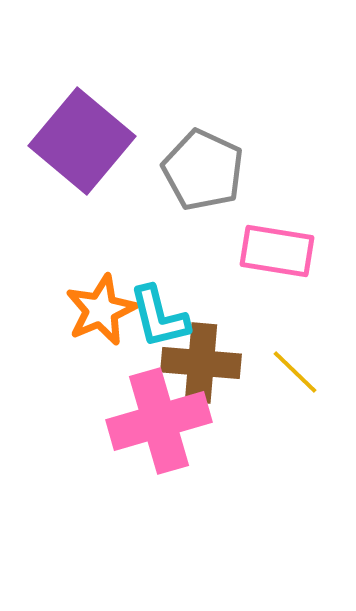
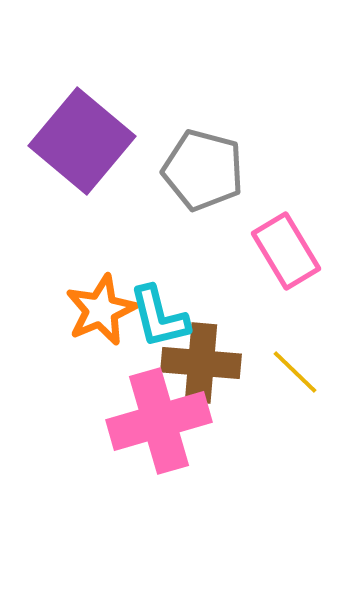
gray pentagon: rotated 10 degrees counterclockwise
pink rectangle: moved 9 px right; rotated 50 degrees clockwise
